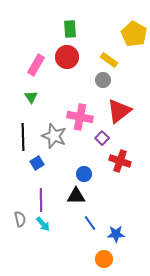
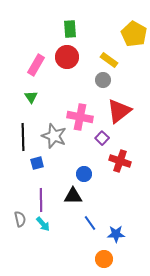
blue square: rotated 16 degrees clockwise
black triangle: moved 3 px left
